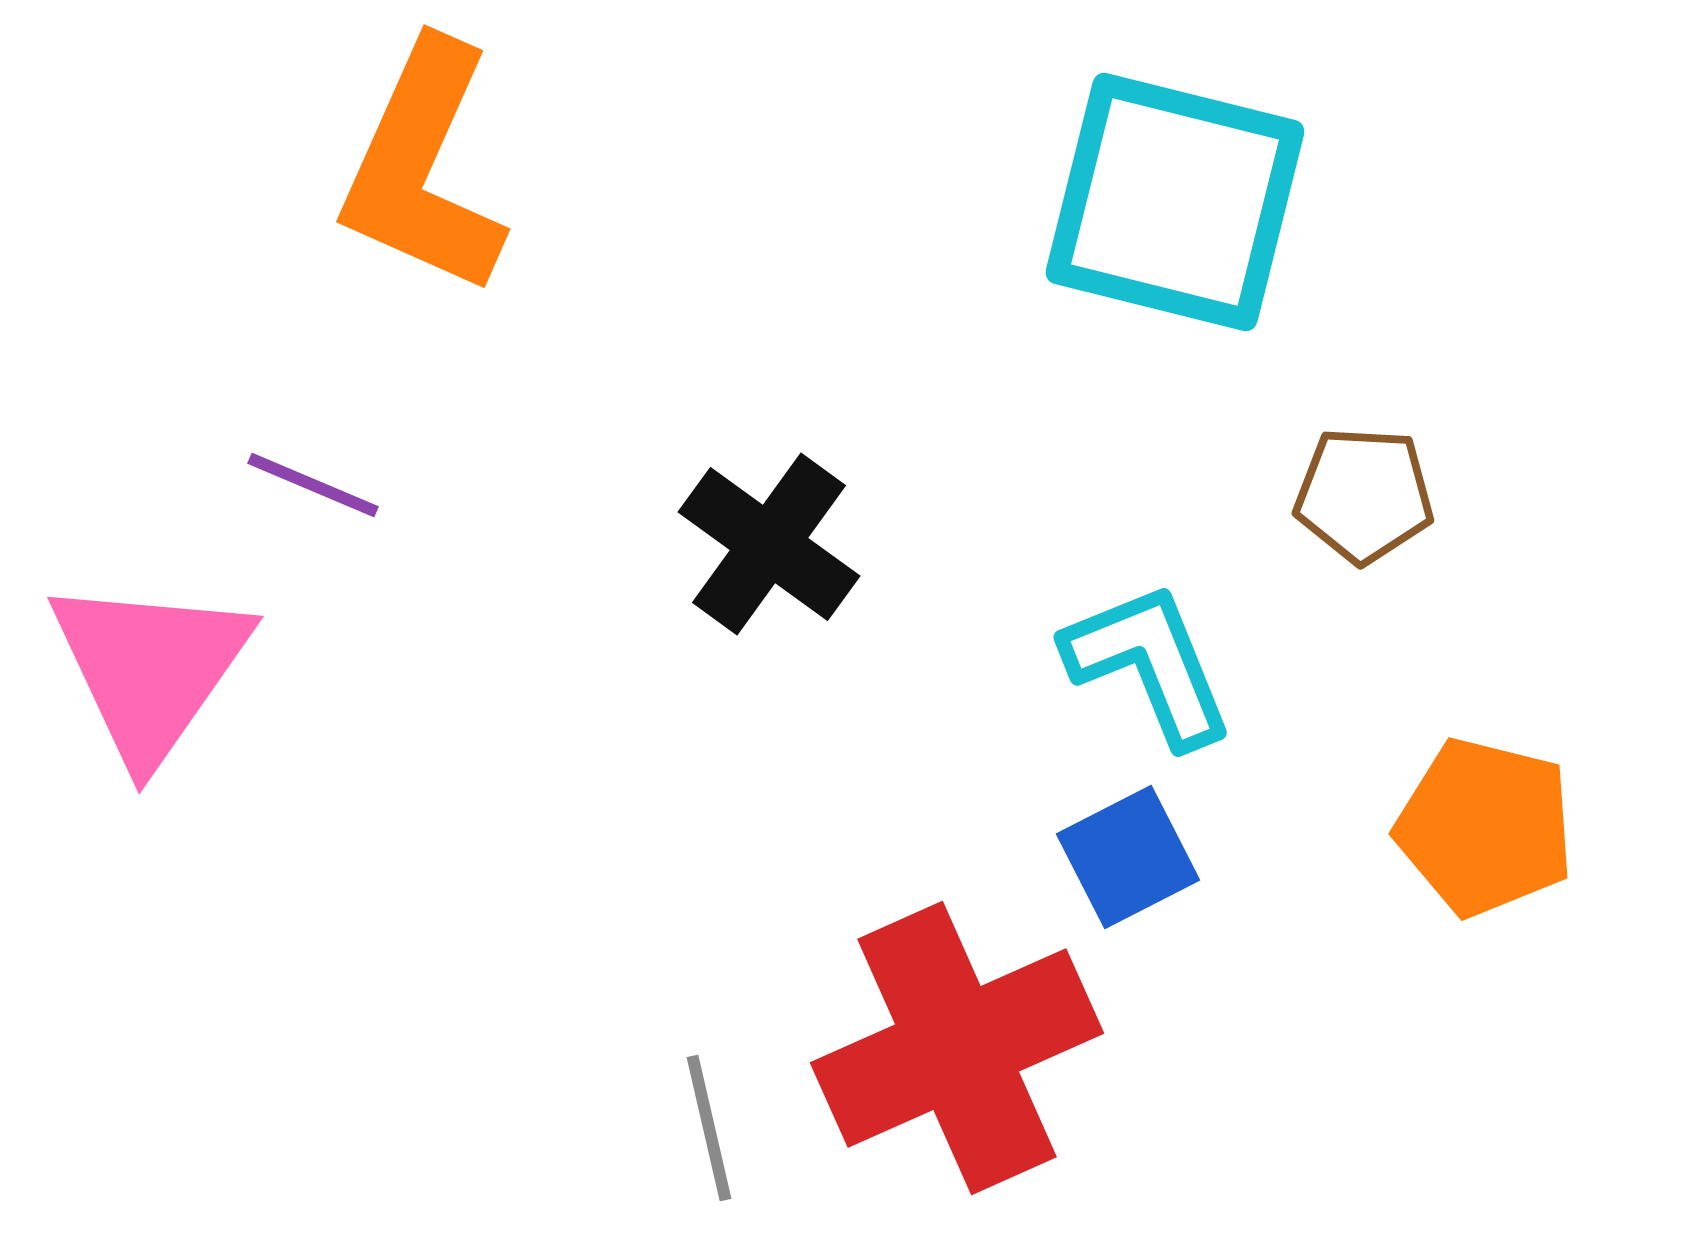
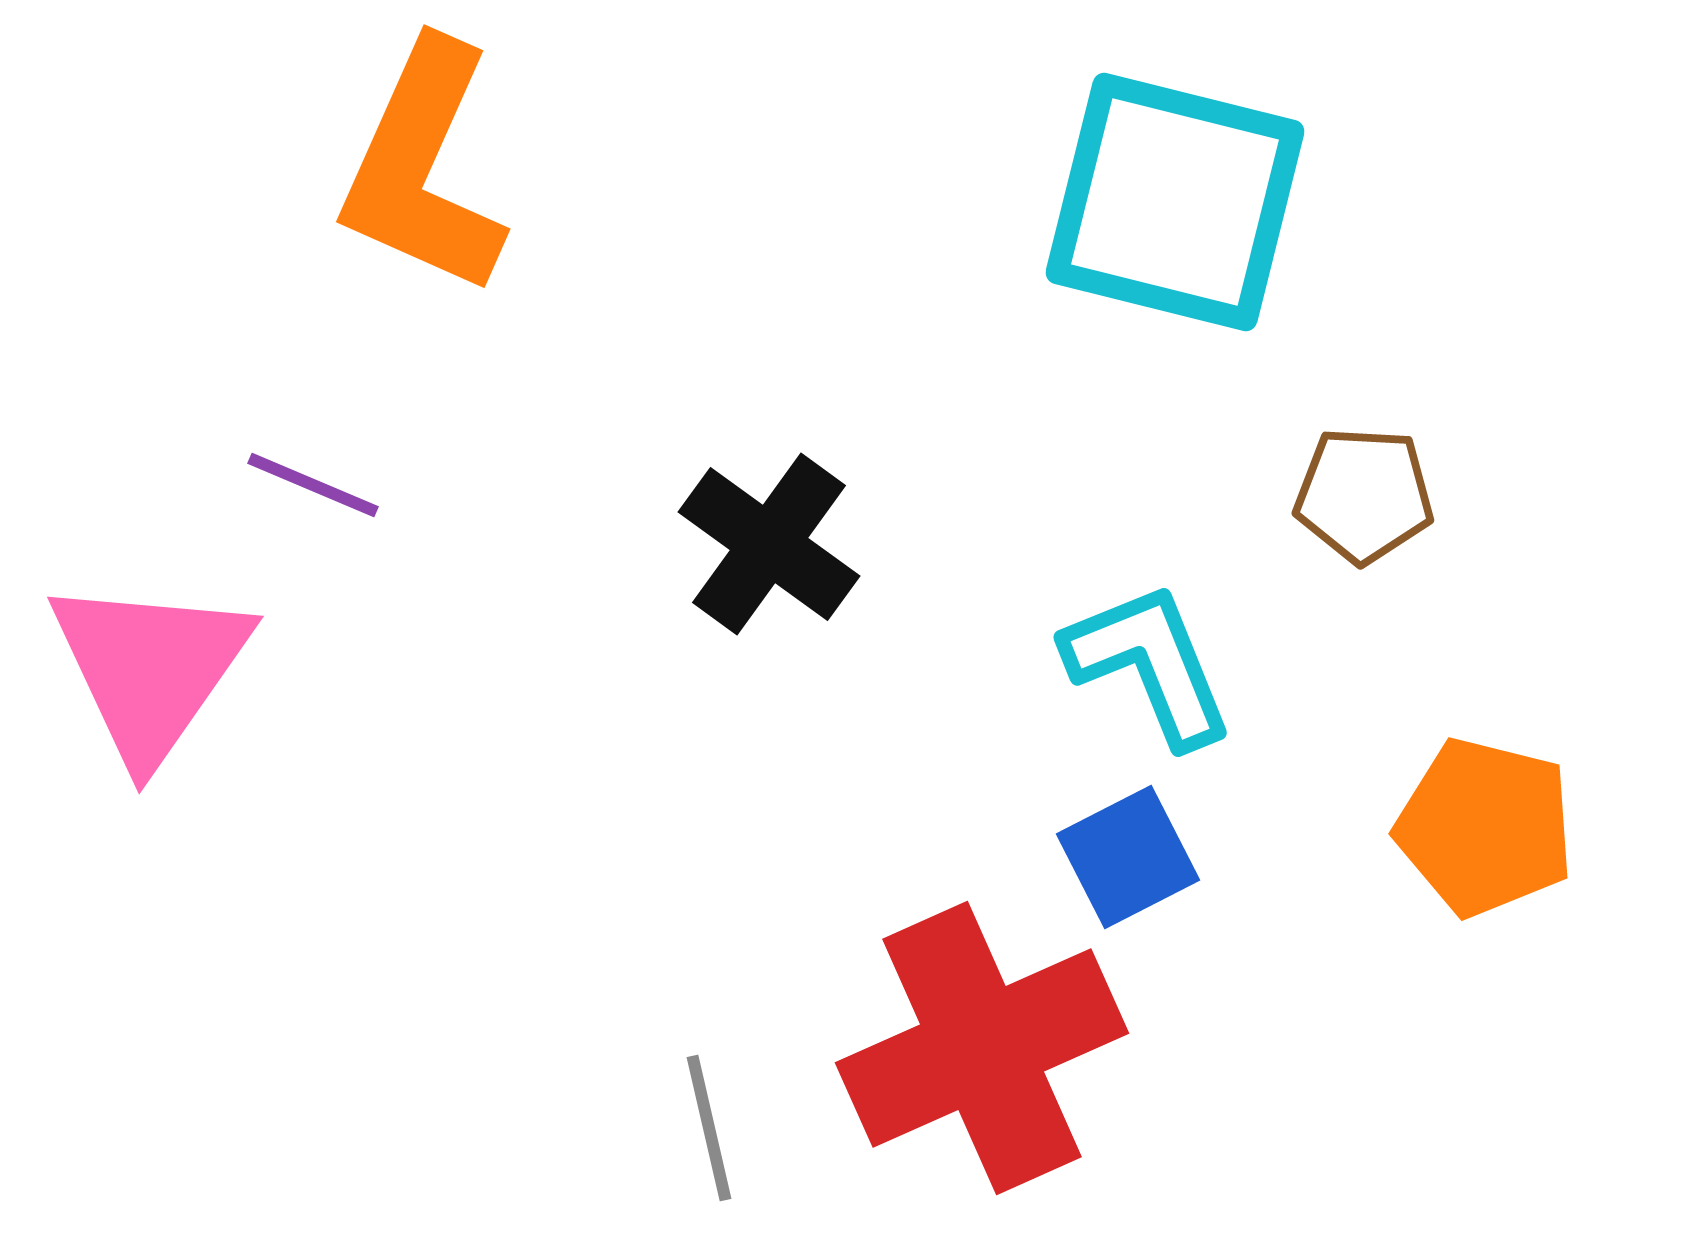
red cross: moved 25 px right
